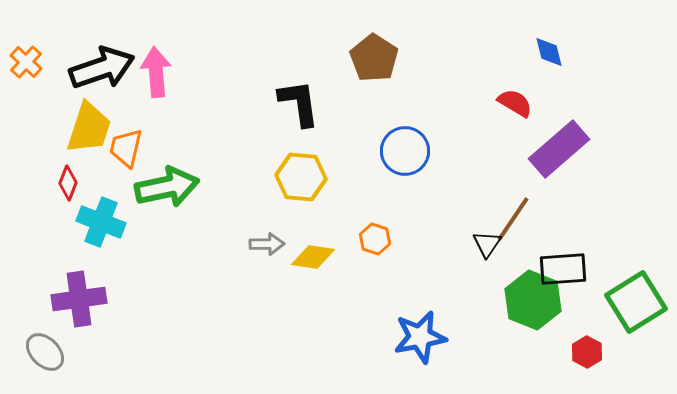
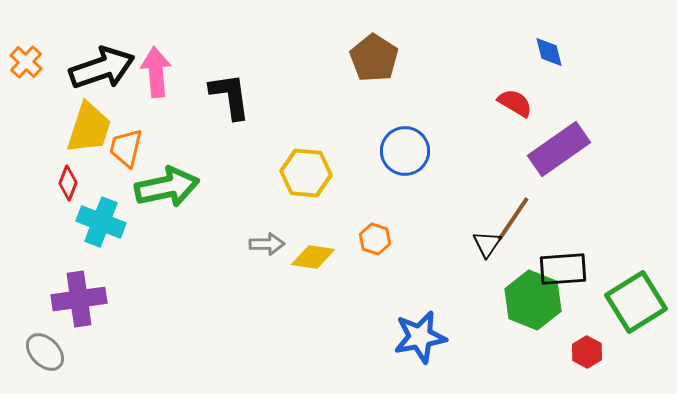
black L-shape: moved 69 px left, 7 px up
purple rectangle: rotated 6 degrees clockwise
yellow hexagon: moved 5 px right, 4 px up
